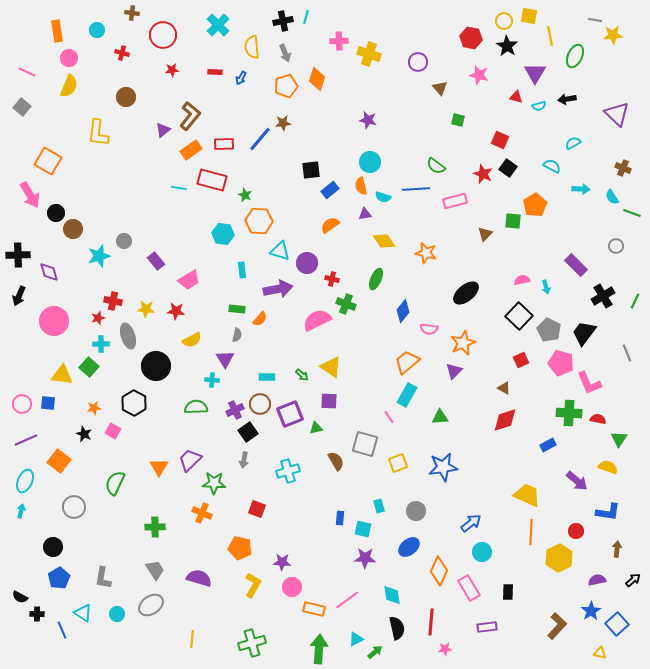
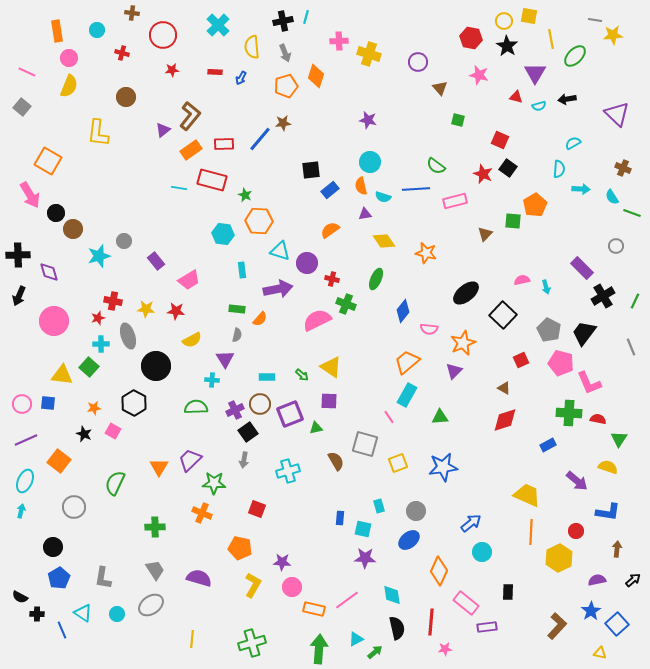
yellow line at (550, 36): moved 1 px right, 3 px down
green ellipse at (575, 56): rotated 20 degrees clockwise
orange diamond at (317, 79): moved 1 px left, 3 px up
cyan semicircle at (552, 166): moved 7 px right, 3 px down; rotated 66 degrees clockwise
orange semicircle at (330, 225): moved 5 px down
purple rectangle at (576, 265): moved 6 px right, 3 px down
black square at (519, 316): moved 16 px left, 1 px up
gray line at (627, 353): moved 4 px right, 6 px up
blue ellipse at (409, 547): moved 7 px up
pink rectangle at (469, 588): moved 3 px left, 15 px down; rotated 20 degrees counterclockwise
